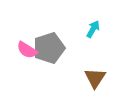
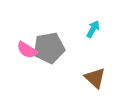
gray pentagon: rotated 8 degrees clockwise
brown triangle: rotated 20 degrees counterclockwise
